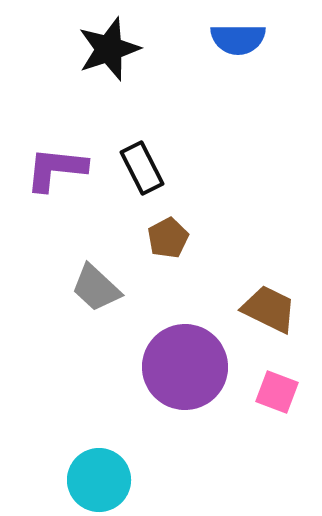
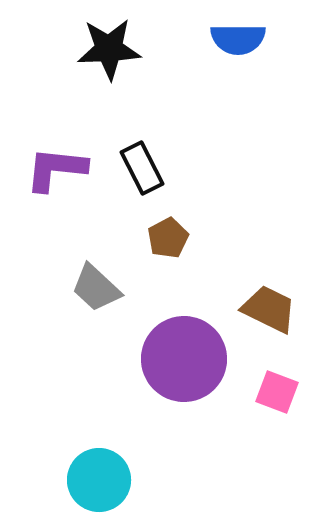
black star: rotated 16 degrees clockwise
purple circle: moved 1 px left, 8 px up
